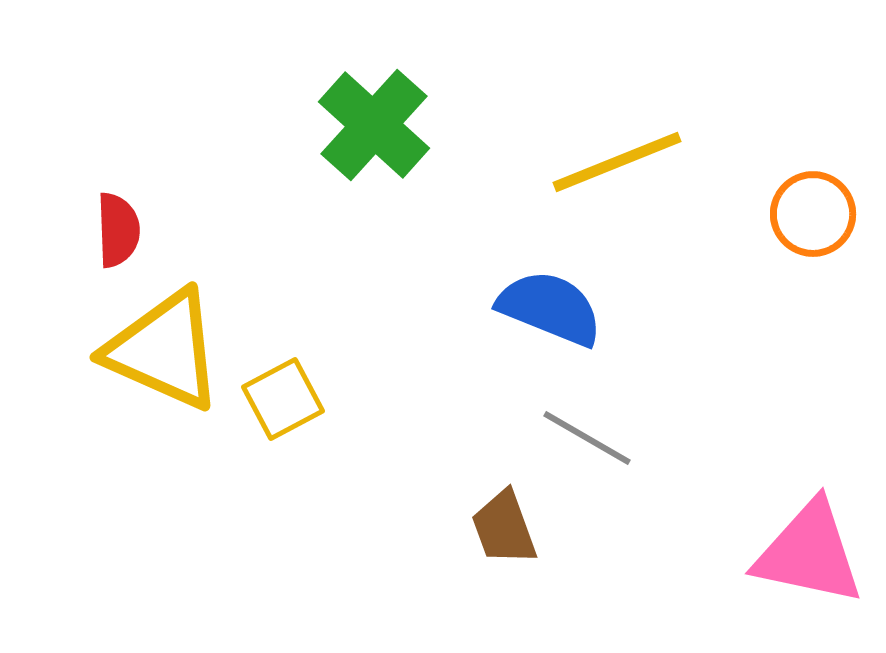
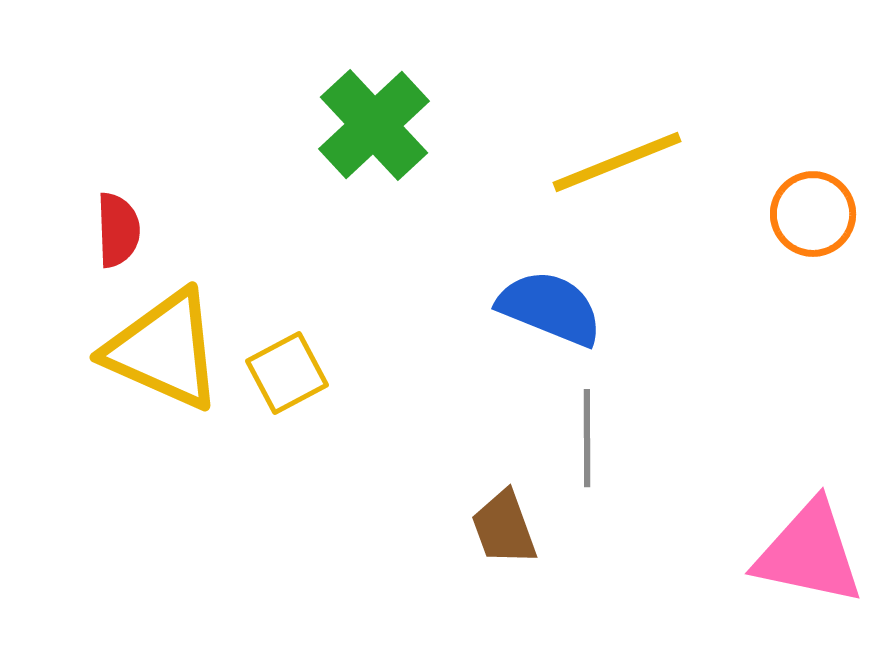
green cross: rotated 5 degrees clockwise
yellow square: moved 4 px right, 26 px up
gray line: rotated 60 degrees clockwise
